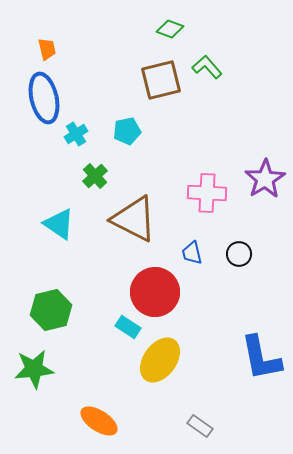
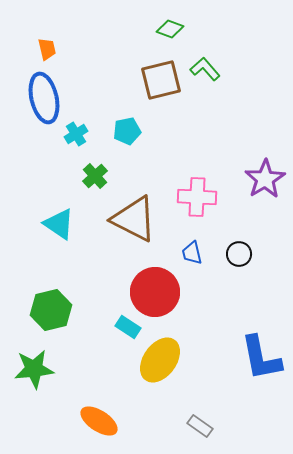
green L-shape: moved 2 px left, 2 px down
pink cross: moved 10 px left, 4 px down
